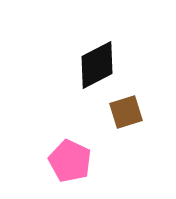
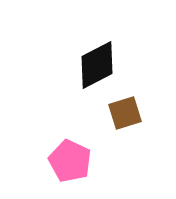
brown square: moved 1 px left, 1 px down
